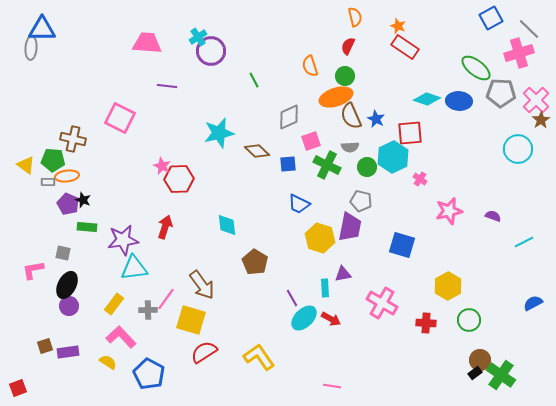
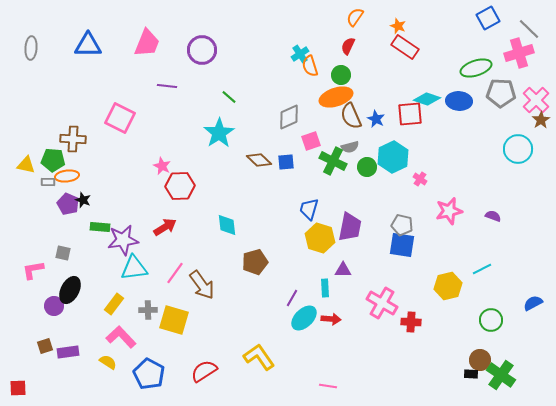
orange semicircle at (355, 17): rotated 132 degrees counterclockwise
blue square at (491, 18): moved 3 px left
blue triangle at (42, 29): moved 46 px right, 16 px down
cyan cross at (198, 37): moved 102 px right, 17 px down
pink trapezoid at (147, 43): rotated 108 degrees clockwise
purple circle at (211, 51): moved 9 px left, 1 px up
green ellipse at (476, 68): rotated 56 degrees counterclockwise
green circle at (345, 76): moved 4 px left, 1 px up
green line at (254, 80): moved 25 px left, 17 px down; rotated 21 degrees counterclockwise
cyan star at (219, 133): rotated 20 degrees counterclockwise
red square at (410, 133): moved 19 px up
brown cross at (73, 139): rotated 10 degrees counterclockwise
gray semicircle at (350, 147): rotated 12 degrees counterclockwise
brown diamond at (257, 151): moved 2 px right, 9 px down
blue square at (288, 164): moved 2 px left, 2 px up
yellow triangle at (26, 165): rotated 24 degrees counterclockwise
green cross at (327, 165): moved 6 px right, 4 px up
red hexagon at (179, 179): moved 1 px right, 7 px down
gray pentagon at (361, 201): moved 41 px right, 24 px down
blue trapezoid at (299, 204): moved 10 px right, 5 px down; rotated 80 degrees clockwise
green rectangle at (87, 227): moved 13 px right
red arrow at (165, 227): rotated 40 degrees clockwise
cyan line at (524, 242): moved 42 px left, 27 px down
blue square at (402, 245): rotated 8 degrees counterclockwise
brown pentagon at (255, 262): rotated 25 degrees clockwise
purple triangle at (343, 274): moved 4 px up; rotated 12 degrees clockwise
black ellipse at (67, 285): moved 3 px right, 5 px down
yellow hexagon at (448, 286): rotated 16 degrees clockwise
purple line at (292, 298): rotated 60 degrees clockwise
pink line at (166, 299): moved 9 px right, 26 px up
purple circle at (69, 306): moved 15 px left
red arrow at (331, 319): rotated 24 degrees counterclockwise
yellow square at (191, 320): moved 17 px left
green circle at (469, 320): moved 22 px right
red cross at (426, 323): moved 15 px left, 1 px up
red semicircle at (204, 352): moved 19 px down
black rectangle at (475, 373): moved 4 px left, 1 px down; rotated 40 degrees clockwise
pink line at (332, 386): moved 4 px left
red square at (18, 388): rotated 18 degrees clockwise
